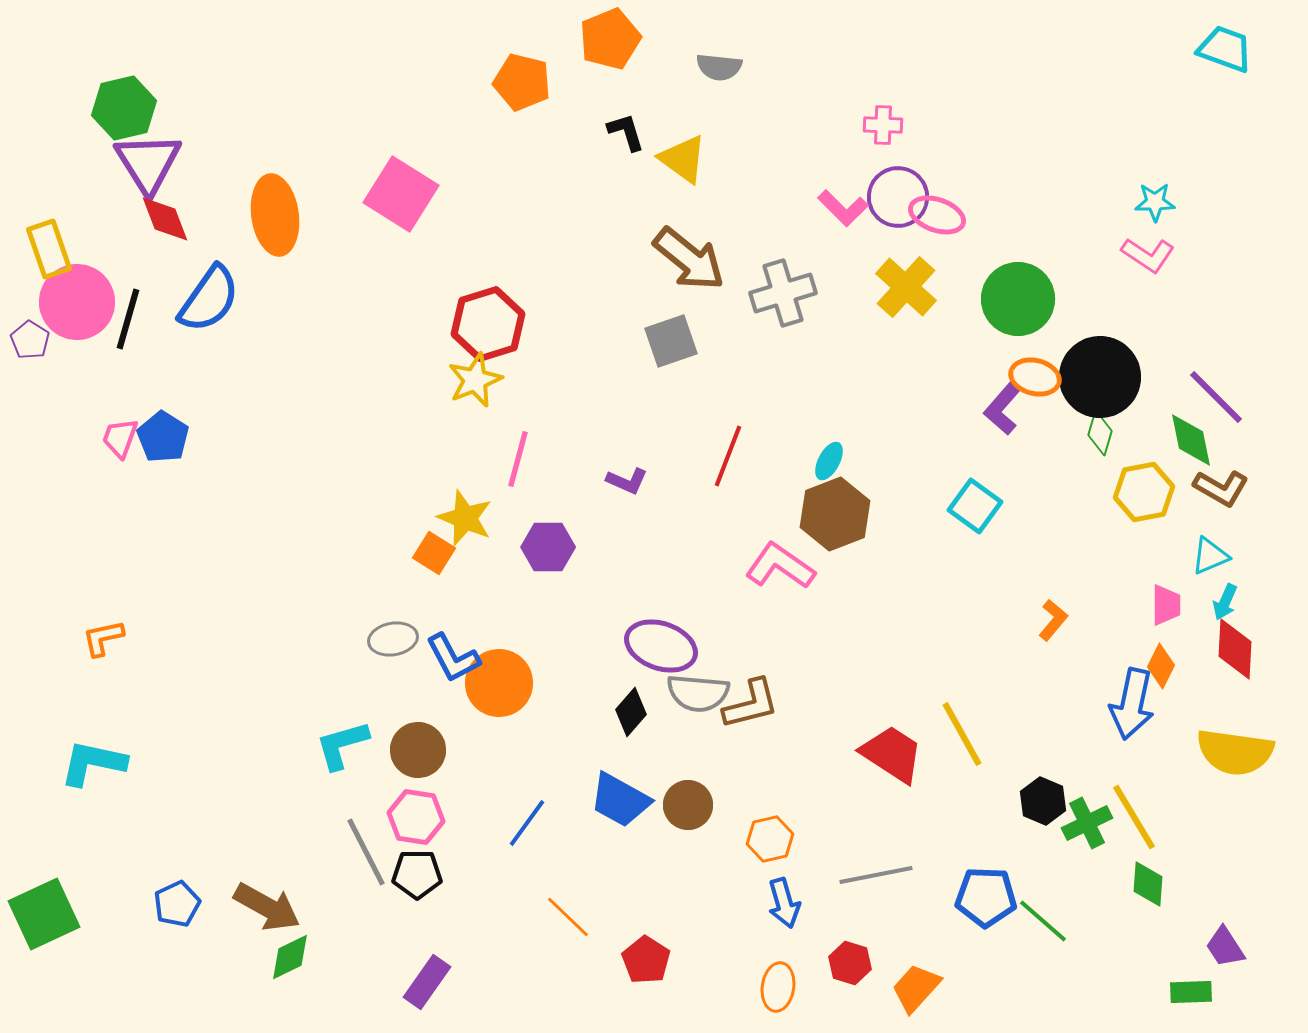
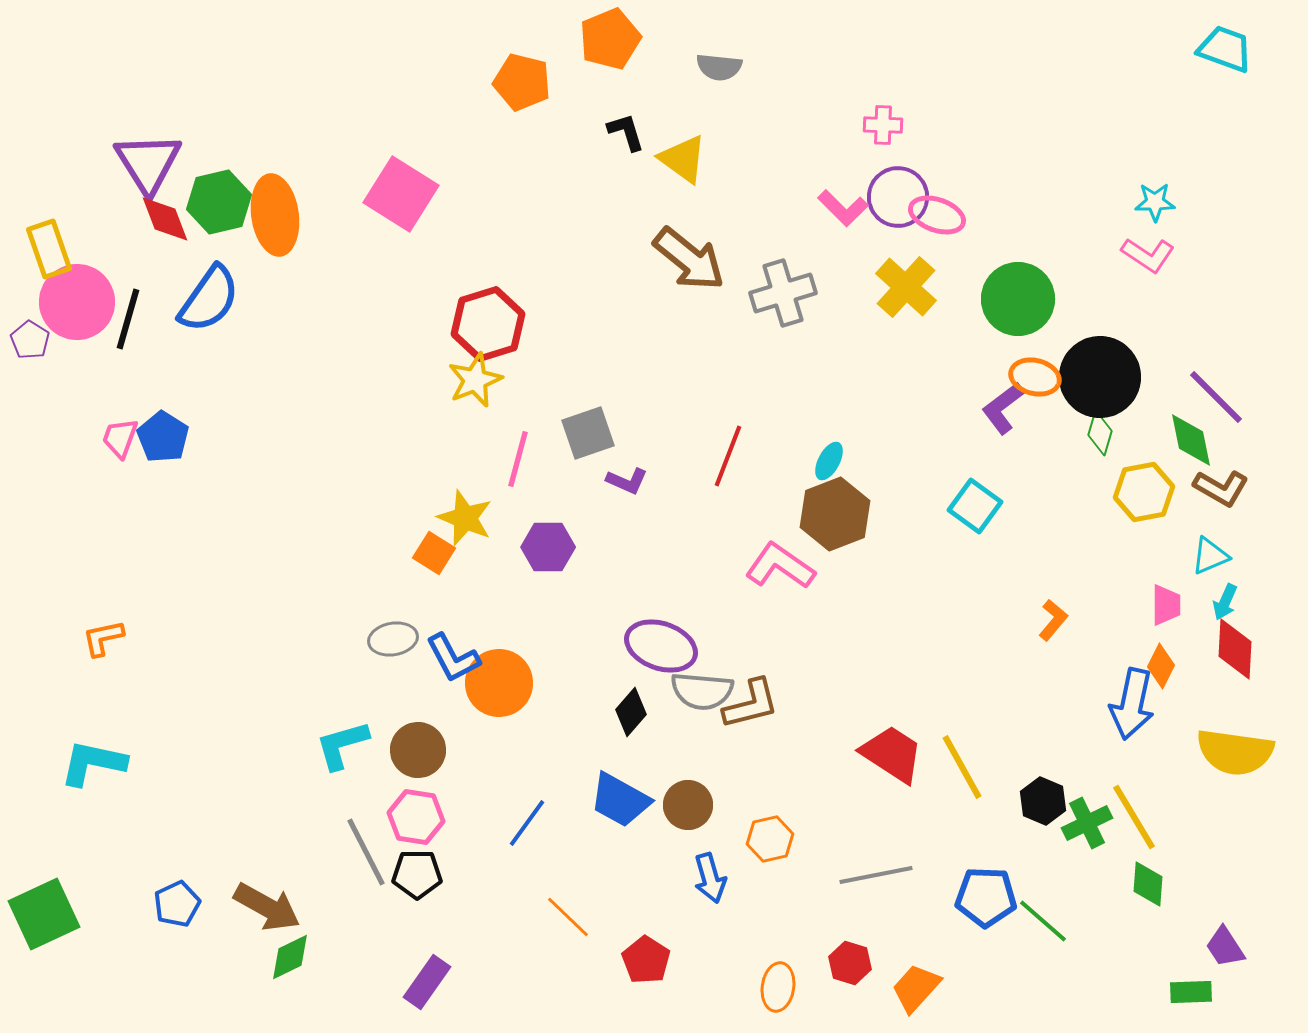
green hexagon at (124, 108): moved 95 px right, 94 px down
gray square at (671, 341): moved 83 px left, 92 px down
purple L-shape at (1003, 408): rotated 12 degrees clockwise
gray semicircle at (698, 693): moved 4 px right, 2 px up
yellow line at (962, 734): moved 33 px down
blue arrow at (784, 903): moved 74 px left, 25 px up
